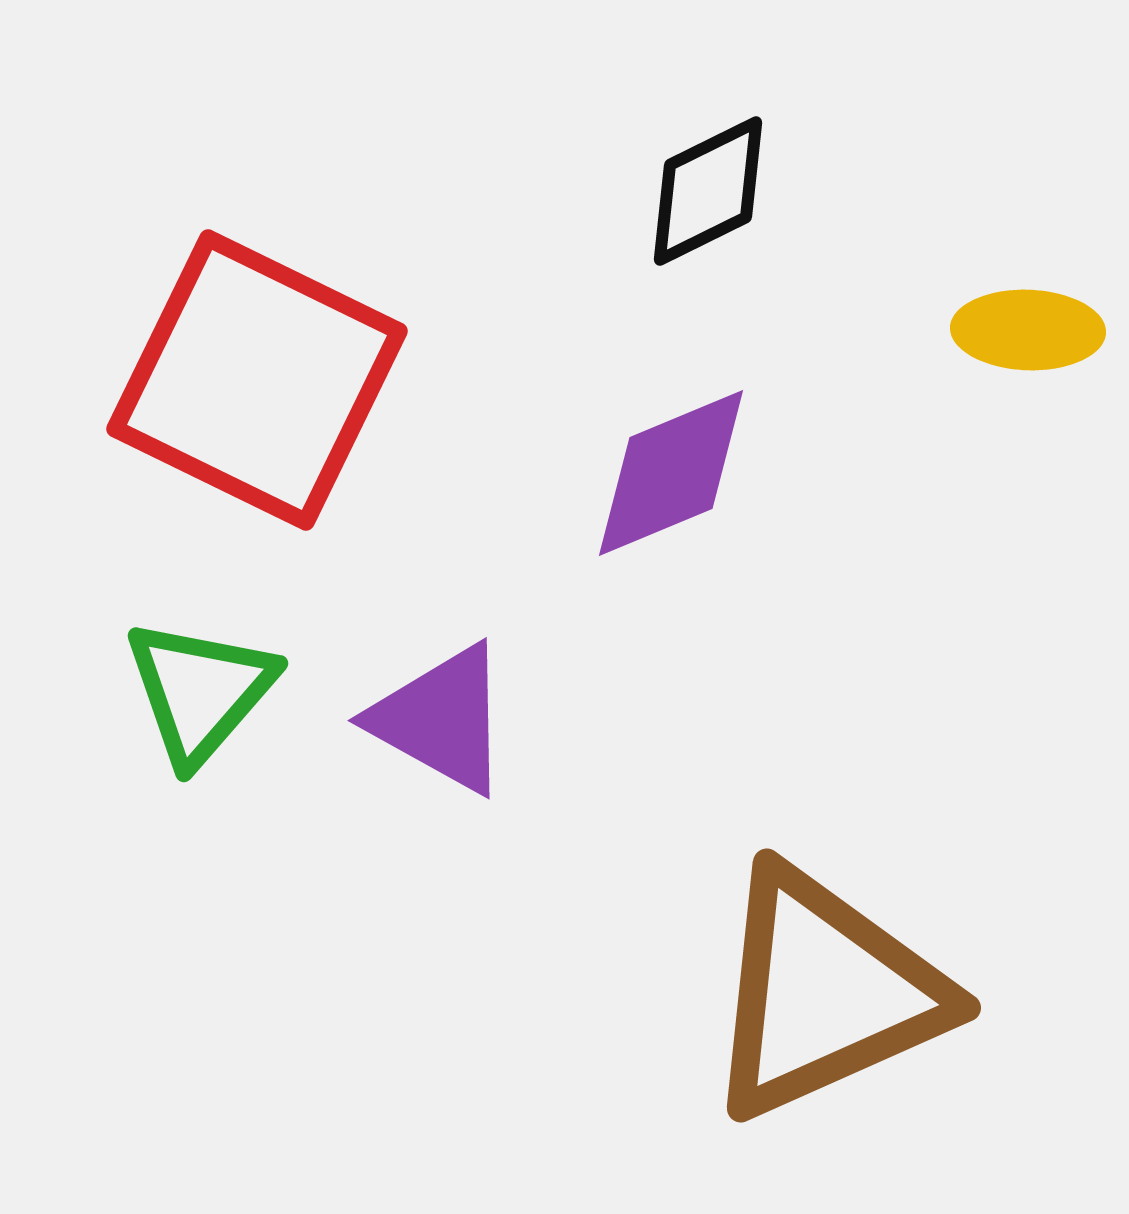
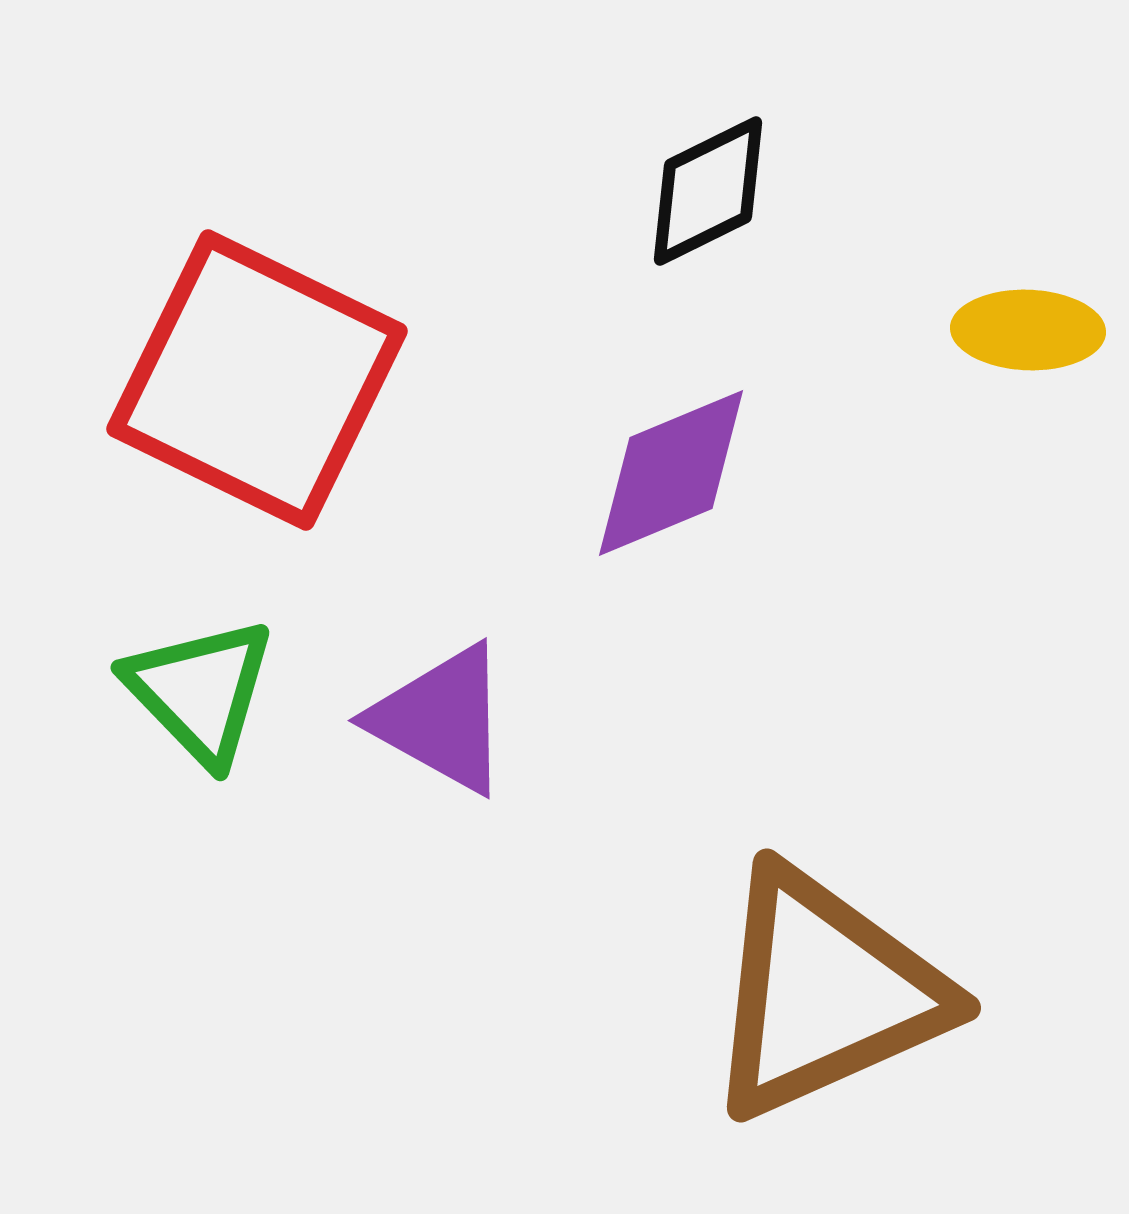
green triangle: rotated 25 degrees counterclockwise
